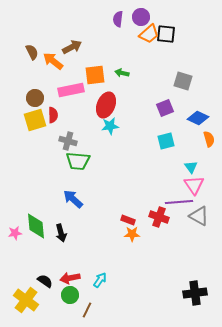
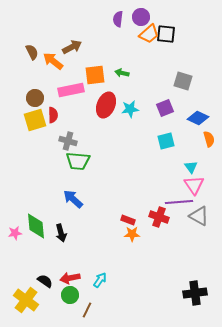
cyan star: moved 20 px right, 17 px up
